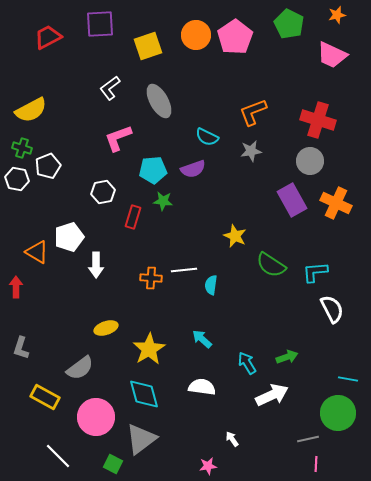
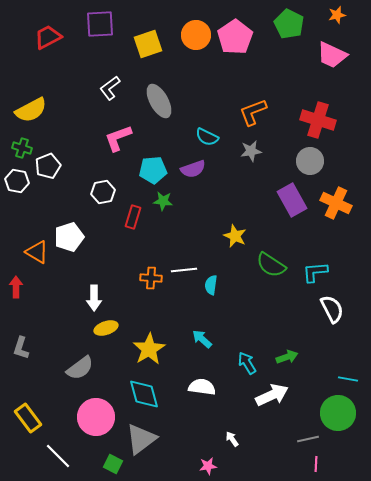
yellow square at (148, 46): moved 2 px up
white hexagon at (17, 179): moved 2 px down
white arrow at (96, 265): moved 2 px left, 33 px down
yellow rectangle at (45, 397): moved 17 px left, 21 px down; rotated 24 degrees clockwise
